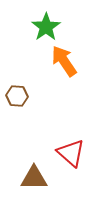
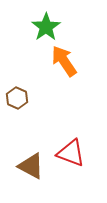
brown hexagon: moved 2 px down; rotated 20 degrees clockwise
red triangle: rotated 20 degrees counterclockwise
brown triangle: moved 3 px left, 12 px up; rotated 28 degrees clockwise
